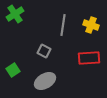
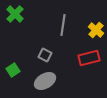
green cross: rotated 12 degrees counterclockwise
yellow cross: moved 5 px right, 5 px down; rotated 21 degrees clockwise
gray square: moved 1 px right, 4 px down
red rectangle: rotated 10 degrees counterclockwise
